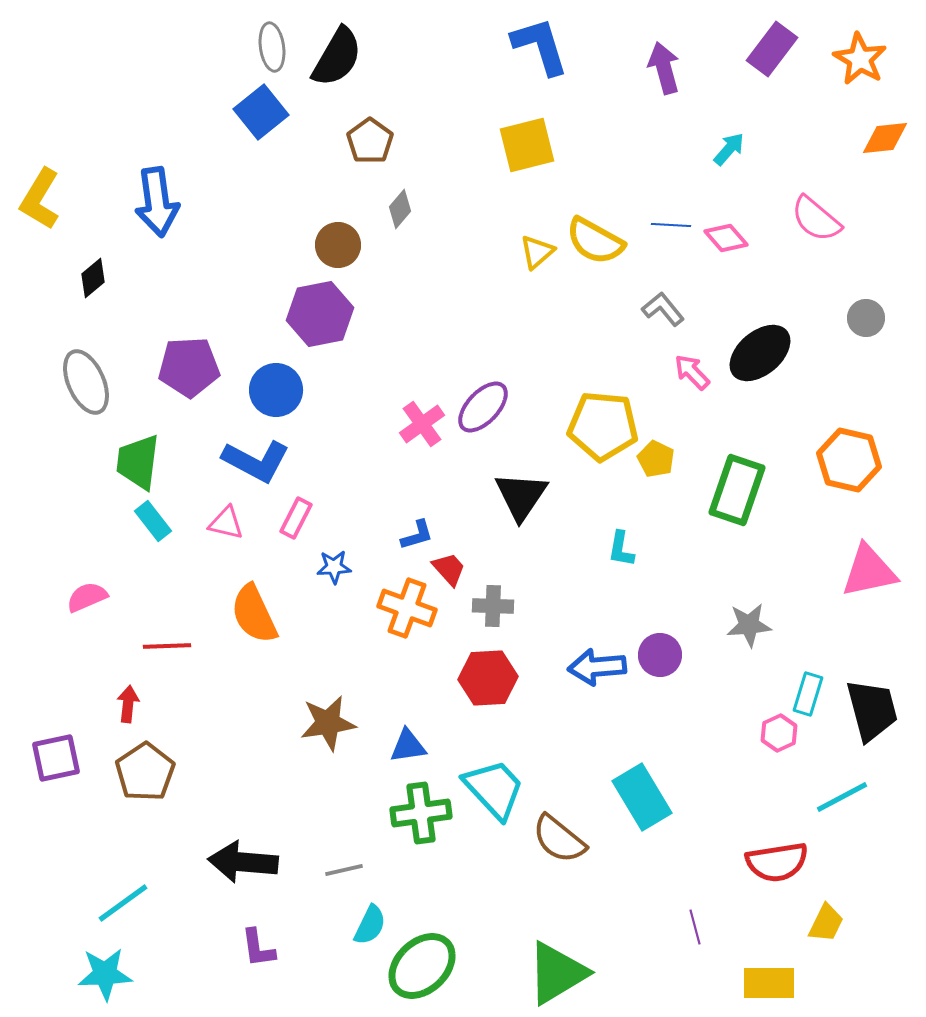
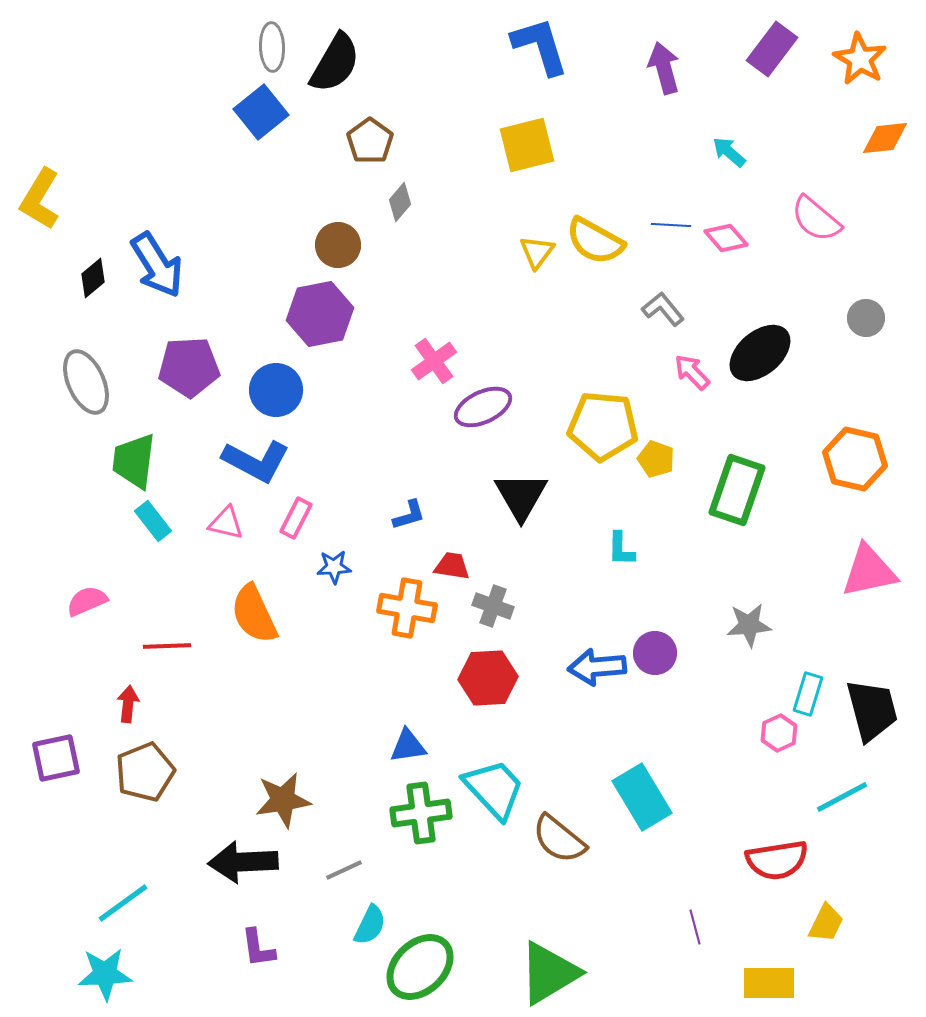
gray ellipse at (272, 47): rotated 6 degrees clockwise
black semicircle at (337, 57): moved 2 px left, 6 px down
cyan arrow at (729, 149): moved 3 px down; rotated 90 degrees counterclockwise
blue arrow at (157, 202): moved 63 px down; rotated 24 degrees counterclockwise
gray diamond at (400, 209): moved 7 px up
yellow triangle at (537, 252): rotated 12 degrees counterclockwise
purple ellipse at (483, 407): rotated 22 degrees clockwise
pink cross at (422, 424): moved 12 px right, 63 px up
yellow pentagon at (656, 459): rotated 6 degrees counterclockwise
orange hexagon at (849, 460): moved 6 px right, 1 px up
green trapezoid at (138, 462): moved 4 px left, 1 px up
black triangle at (521, 496): rotated 4 degrees counterclockwise
blue L-shape at (417, 535): moved 8 px left, 20 px up
cyan L-shape at (621, 549): rotated 9 degrees counterclockwise
red trapezoid at (449, 569): moved 3 px right, 3 px up; rotated 39 degrees counterclockwise
pink semicircle at (87, 597): moved 4 px down
gray cross at (493, 606): rotated 18 degrees clockwise
orange cross at (407, 608): rotated 10 degrees counterclockwise
purple circle at (660, 655): moved 5 px left, 2 px up
brown star at (328, 723): moved 45 px left, 77 px down
brown pentagon at (145, 772): rotated 12 degrees clockwise
black arrow at (243, 862): rotated 8 degrees counterclockwise
red semicircle at (777, 862): moved 2 px up
gray line at (344, 870): rotated 12 degrees counterclockwise
green ellipse at (422, 966): moved 2 px left, 1 px down
green triangle at (557, 973): moved 8 px left
